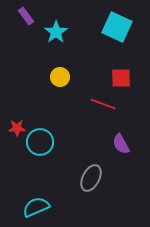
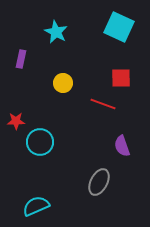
purple rectangle: moved 5 px left, 43 px down; rotated 48 degrees clockwise
cyan square: moved 2 px right
cyan star: rotated 10 degrees counterclockwise
yellow circle: moved 3 px right, 6 px down
red star: moved 1 px left, 7 px up
purple semicircle: moved 1 px right, 2 px down; rotated 10 degrees clockwise
gray ellipse: moved 8 px right, 4 px down
cyan semicircle: moved 1 px up
